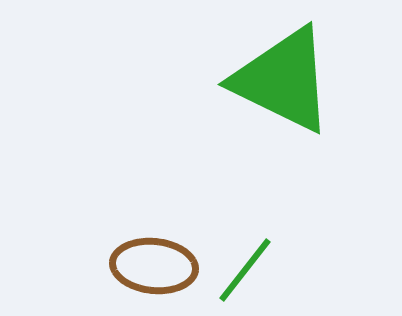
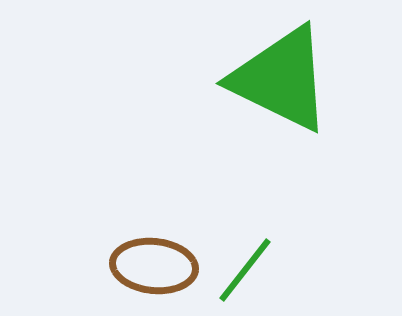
green triangle: moved 2 px left, 1 px up
